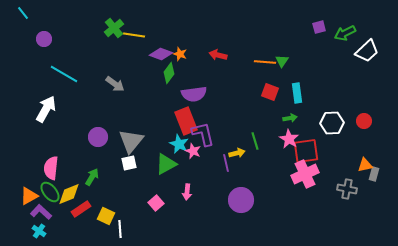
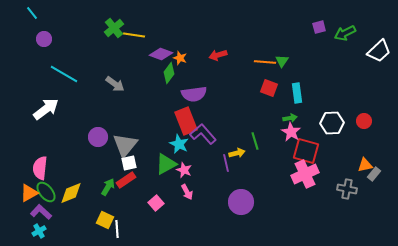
cyan line at (23, 13): moved 9 px right
white trapezoid at (367, 51): moved 12 px right
orange star at (180, 54): moved 4 px down
red arrow at (218, 55): rotated 30 degrees counterclockwise
red square at (270, 92): moved 1 px left, 4 px up
white arrow at (46, 109): rotated 24 degrees clockwise
purple L-shape at (203, 134): rotated 28 degrees counterclockwise
pink star at (289, 139): moved 2 px right, 7 px up
gray triangle at (131, 141): moved 6 px left, 4 px down
pink star at (193, 151): moved 9 px left, 19 px down
red square at (306, 151): rotated 24 degrees clockwise
pink semicircle at (51, 168): moved 11 px left
gray rectangle at (374, 174): rotated 24 degrees clockwise
green arrow at (92, 177): moved 16 px right, 10 px down
green ellipse at (50, 192): moved 4 px left
pink arrow at (187, 192): rotated 35 degrees counterclockwise
yellow diamond at (69, 194): moved 2 px right, 1 px up
orange triangle at (29, 196): moved 3 px up
purple circle at (241, 200): moved 2 px down
red rectangle at (81, 209): moved 45 px right, 29 px up
yellow square at (106, 216): moved 1 px left, 4 px down
white line at (120, 229): moved 3 px left
cyan cross at (39, 231): rotated 24 degrees clockwise
